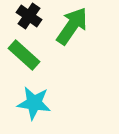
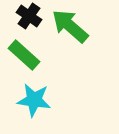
green arrow: moved 2 px left; rotated 84 degrees counterclockwise
cyan star: moved 3 px up
